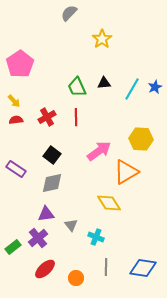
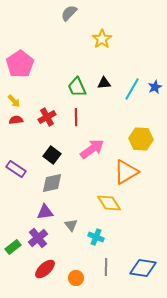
pink arrow: moved 7 px left, 2 px up
purple triangle: moved 1 px left, 2 px up
